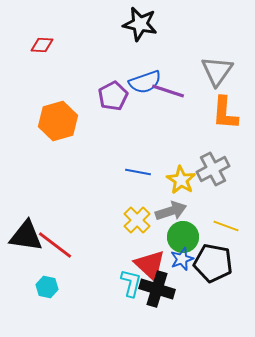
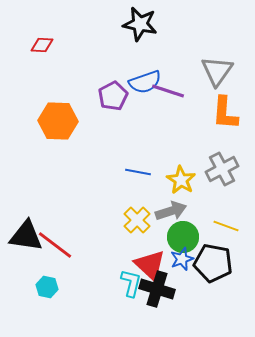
orange hexagon: rotated 18 degrees clockwise
gray cross: moved 9 px right
